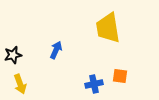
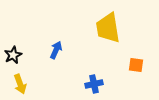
black star: rotated 12 degrees counterclockwise
orange square: moved 16 px right, 11 px up
